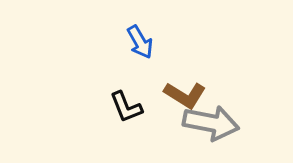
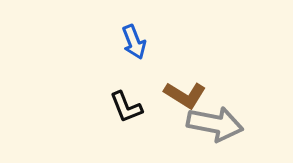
blue arrow: moved 6 px left; rotated 8 degrees clockwise
gray arrow: moved 4 px right, 1 px down
